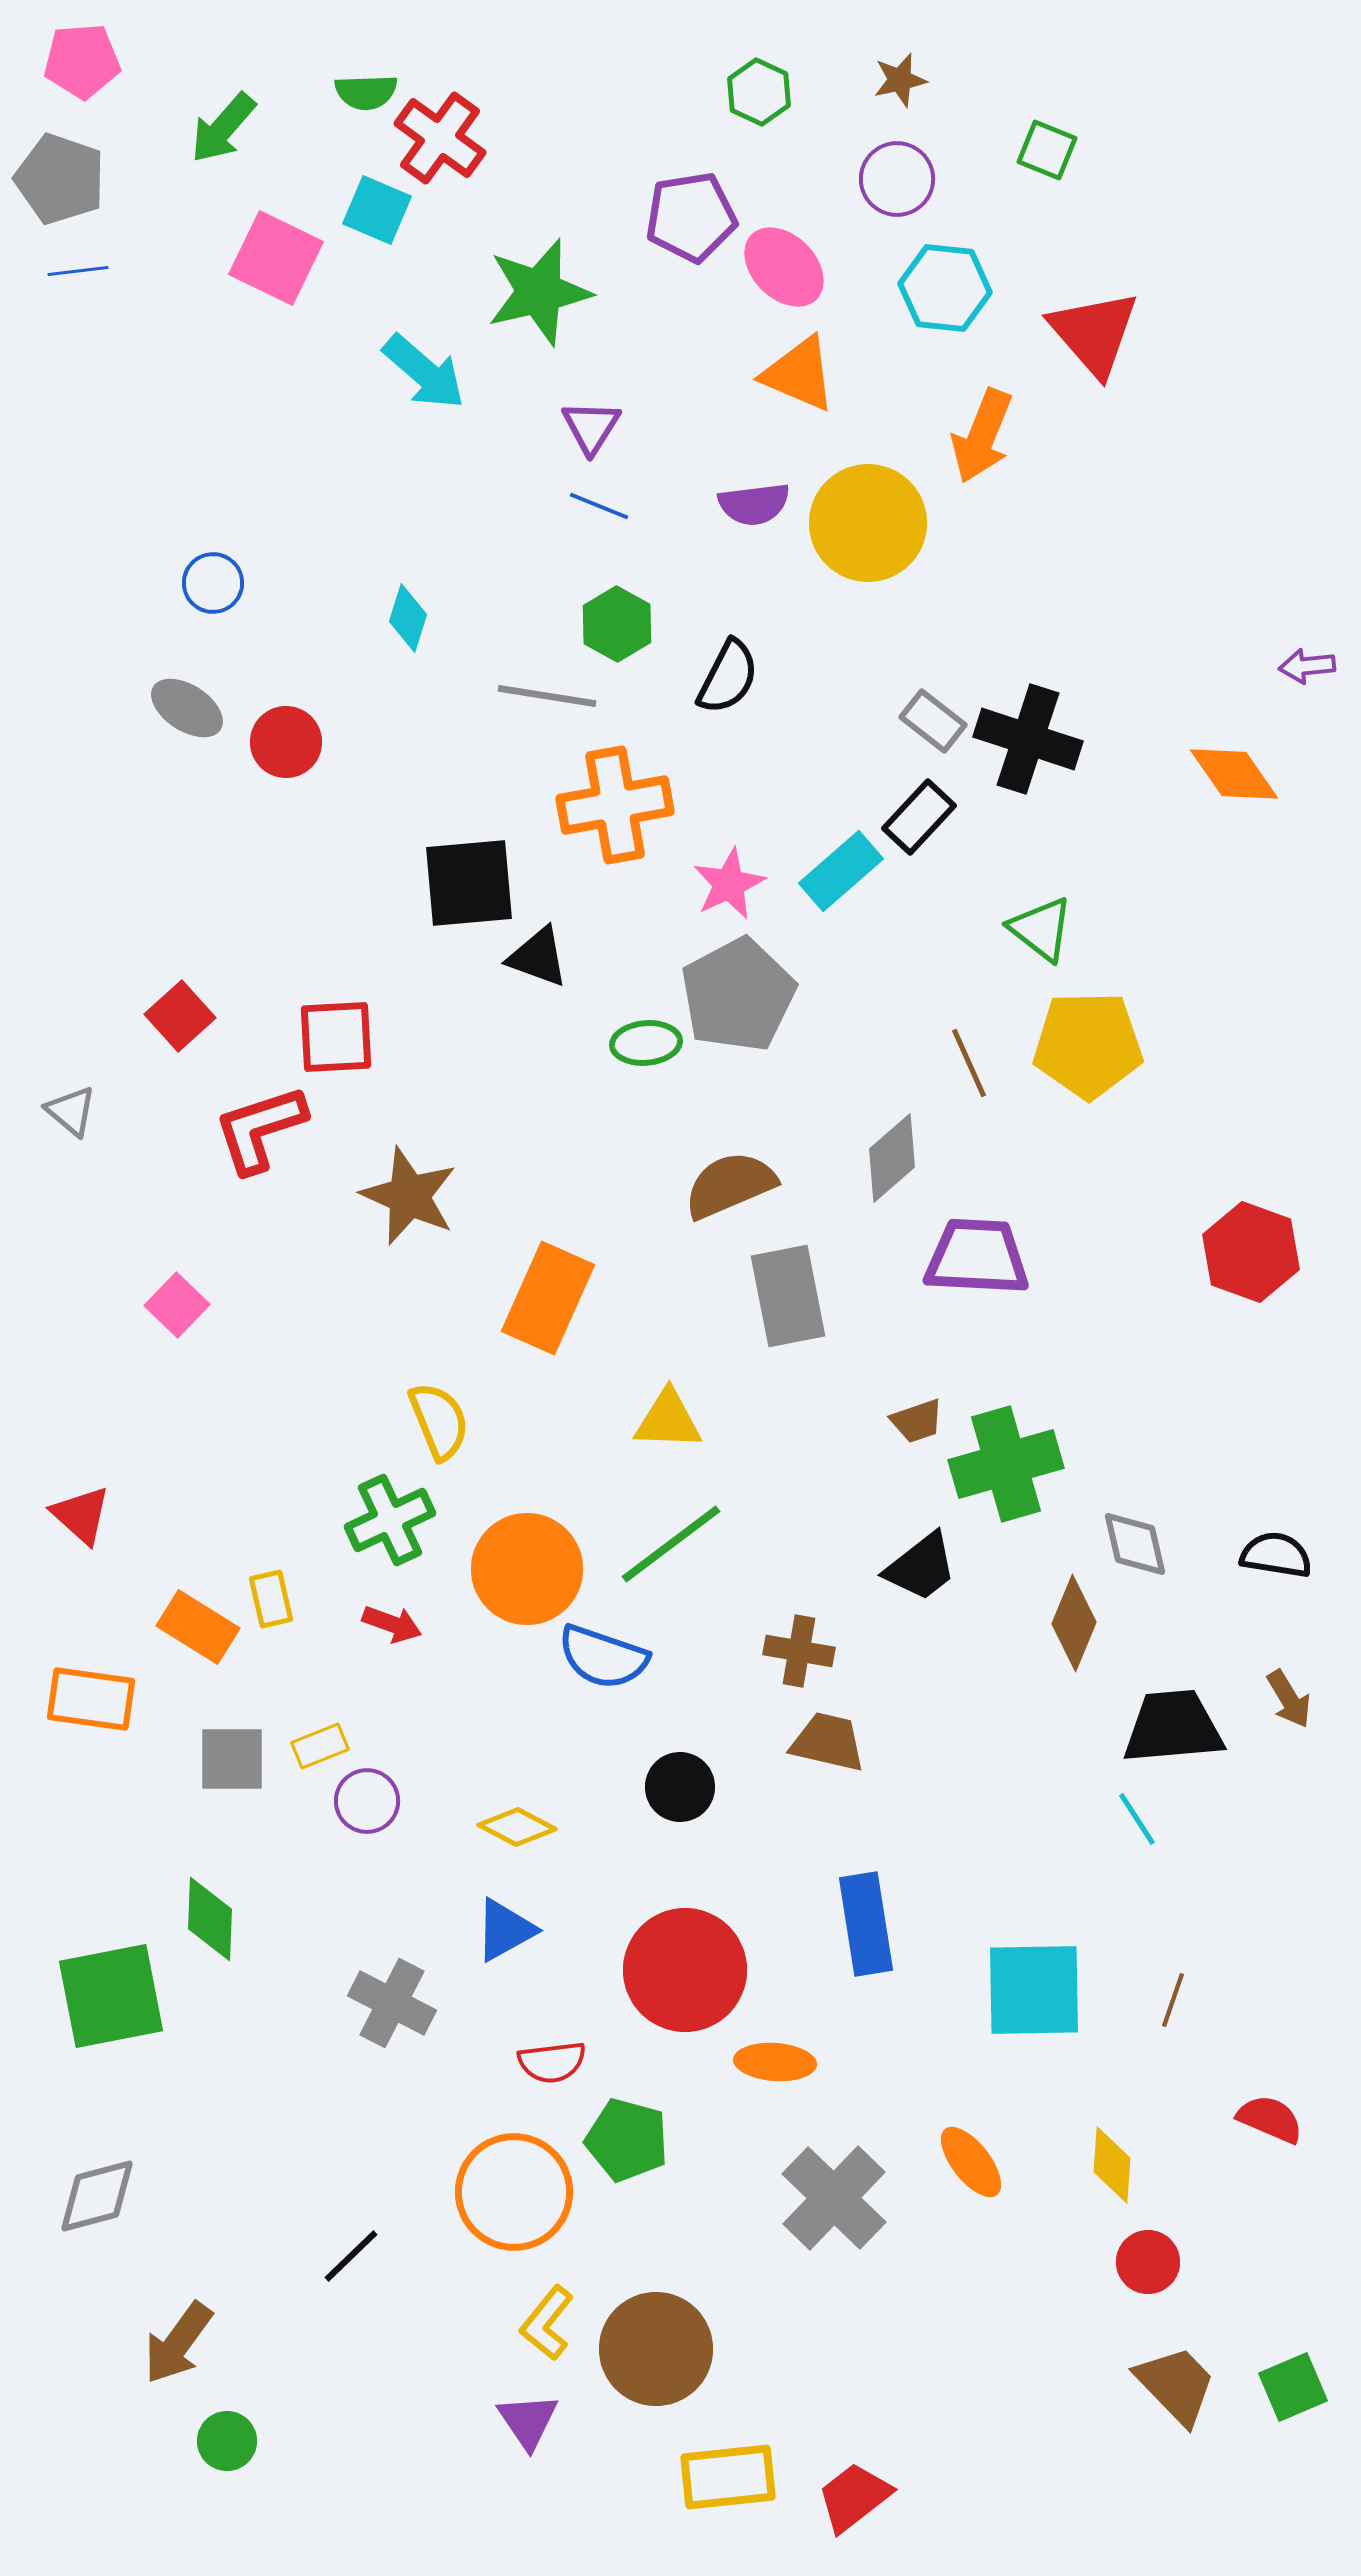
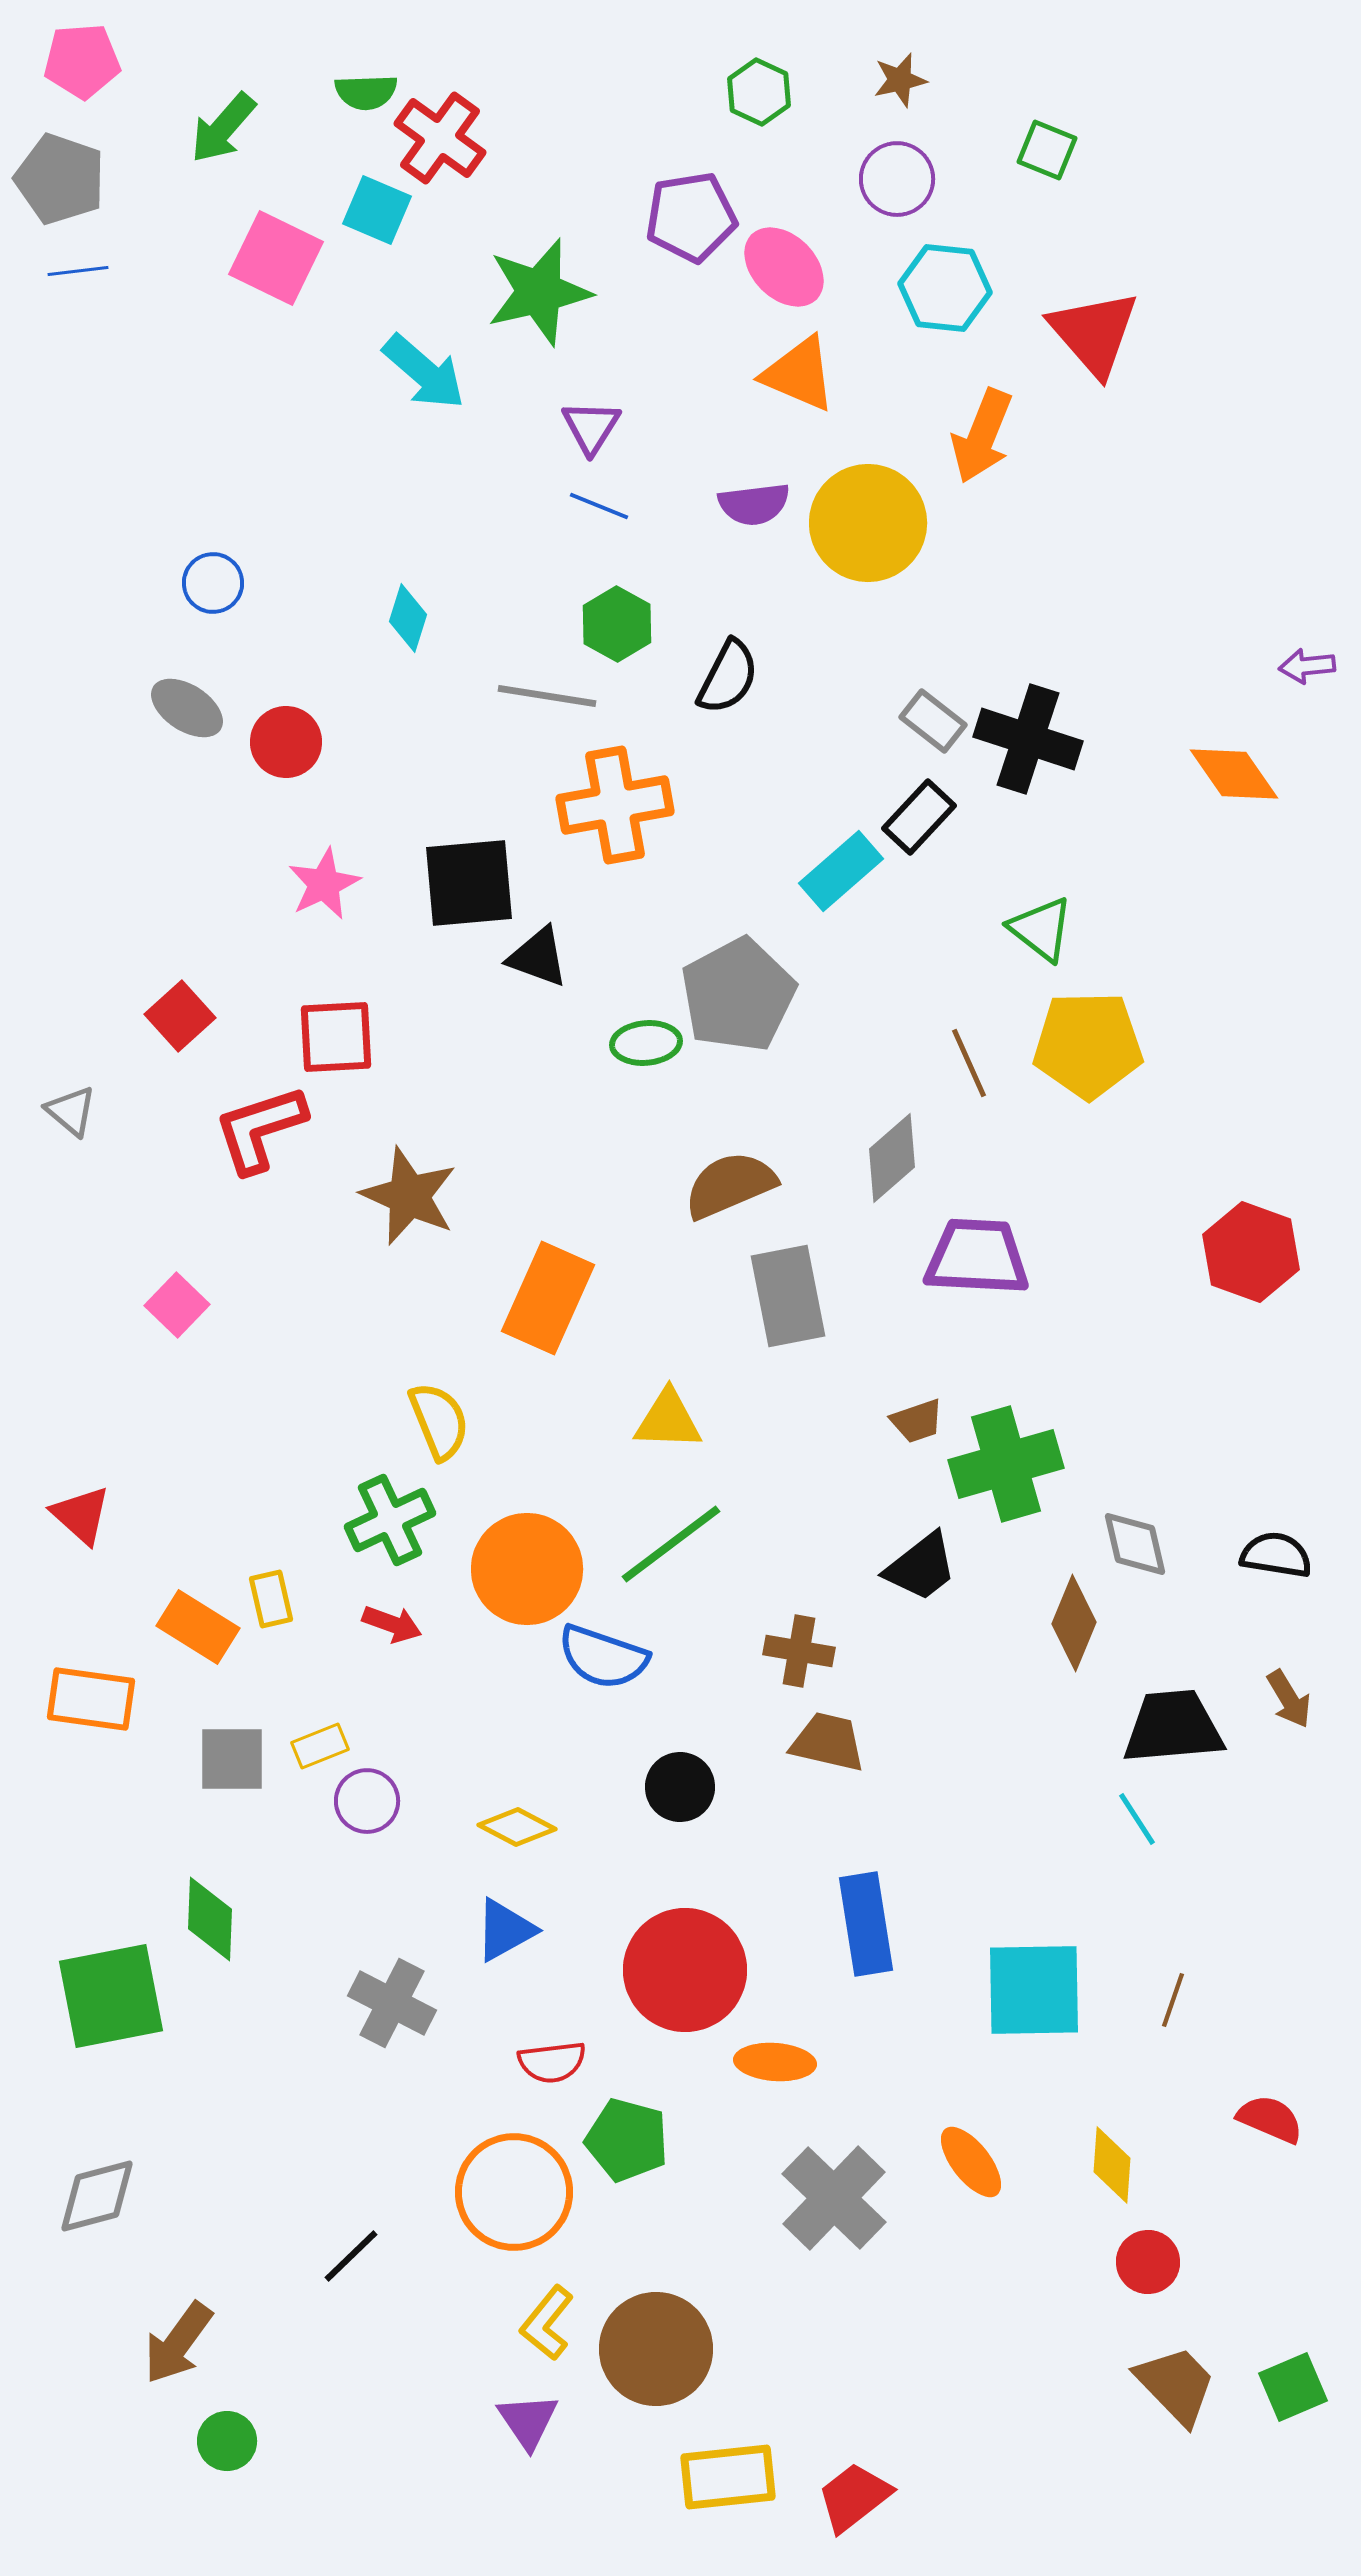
pink star at (729, 884): moved 405 px left
